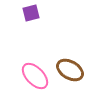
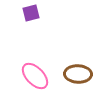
brown ellipse: moved 8 px right, 4 px down; rotated 28 degrees counterclockwise
